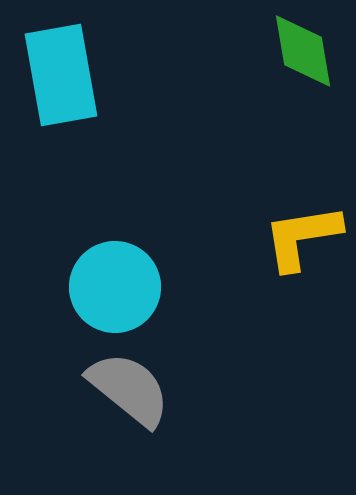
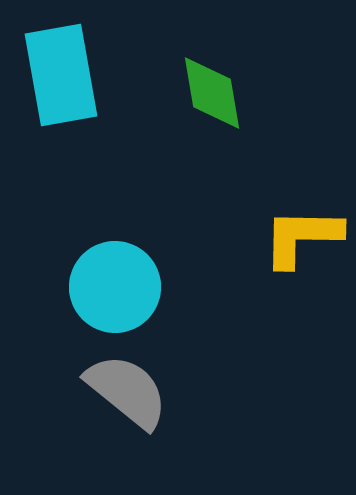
green diamond: moved 91 px left, 42 px down
yellow L-shape: rotated 10 degrees clockwise
gray semicircle: moved 2 px left, 2 px down
